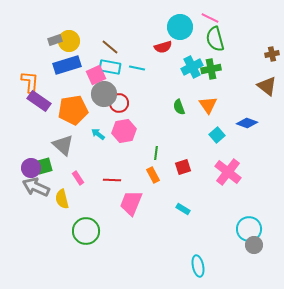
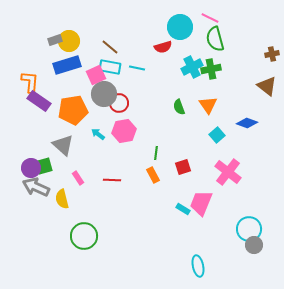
pink trapezoid at (131, 203): moved 70 px right
green circle at (86, 231): moved 2 px left, 5 px down
